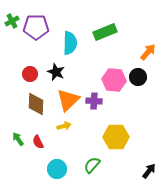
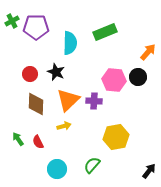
yellow hexagon: rotated 10 degrees counterclockwise
